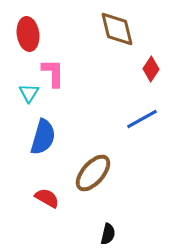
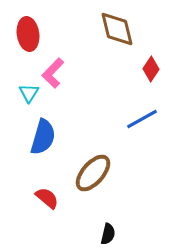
pink L-shape: rotated 136 degrees counterclockwise
red semicircle: rotated 10 degrees clockwise
